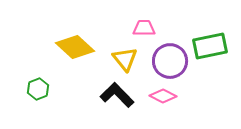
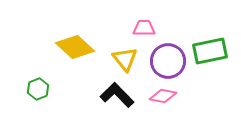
green rectangle: moved 5 px down
purple circle: moved 2 px left
pink diamond: rotated 16 degrees counterclockwise
